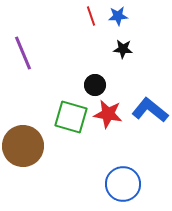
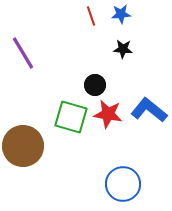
blue star: moved 3 px right, 2 px up
purple line: rotated 8 degrees counterclockwise
blue L-shape: moved 1 px left
